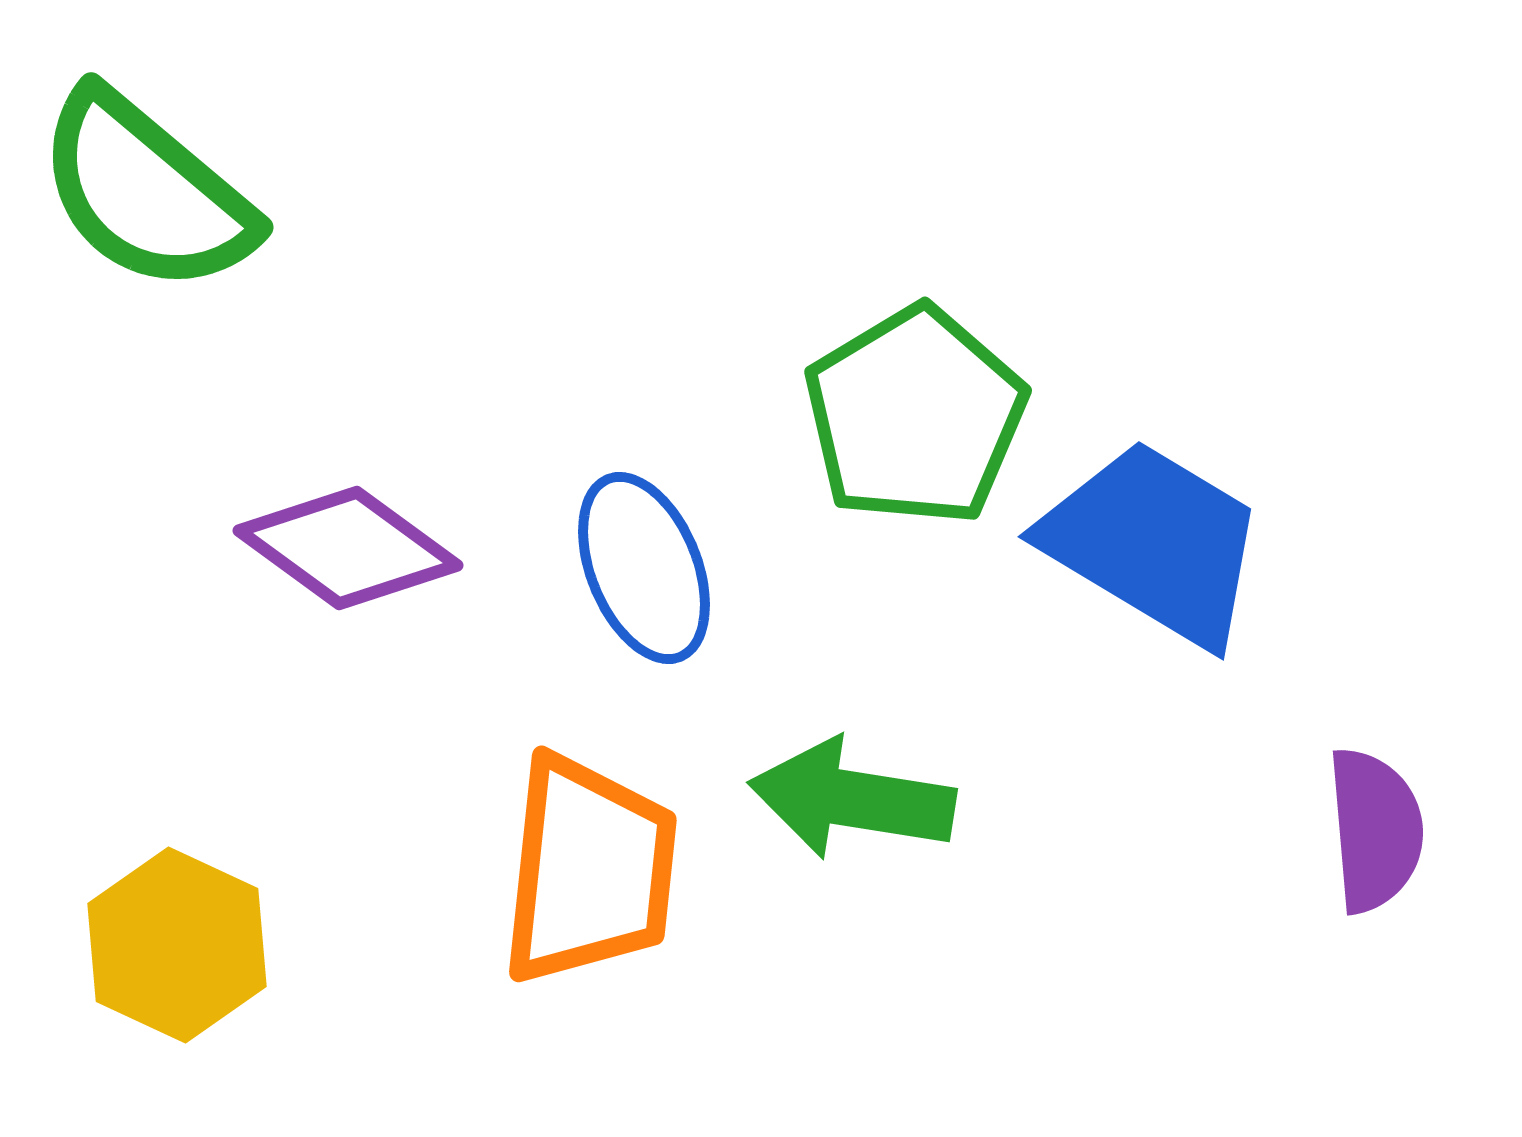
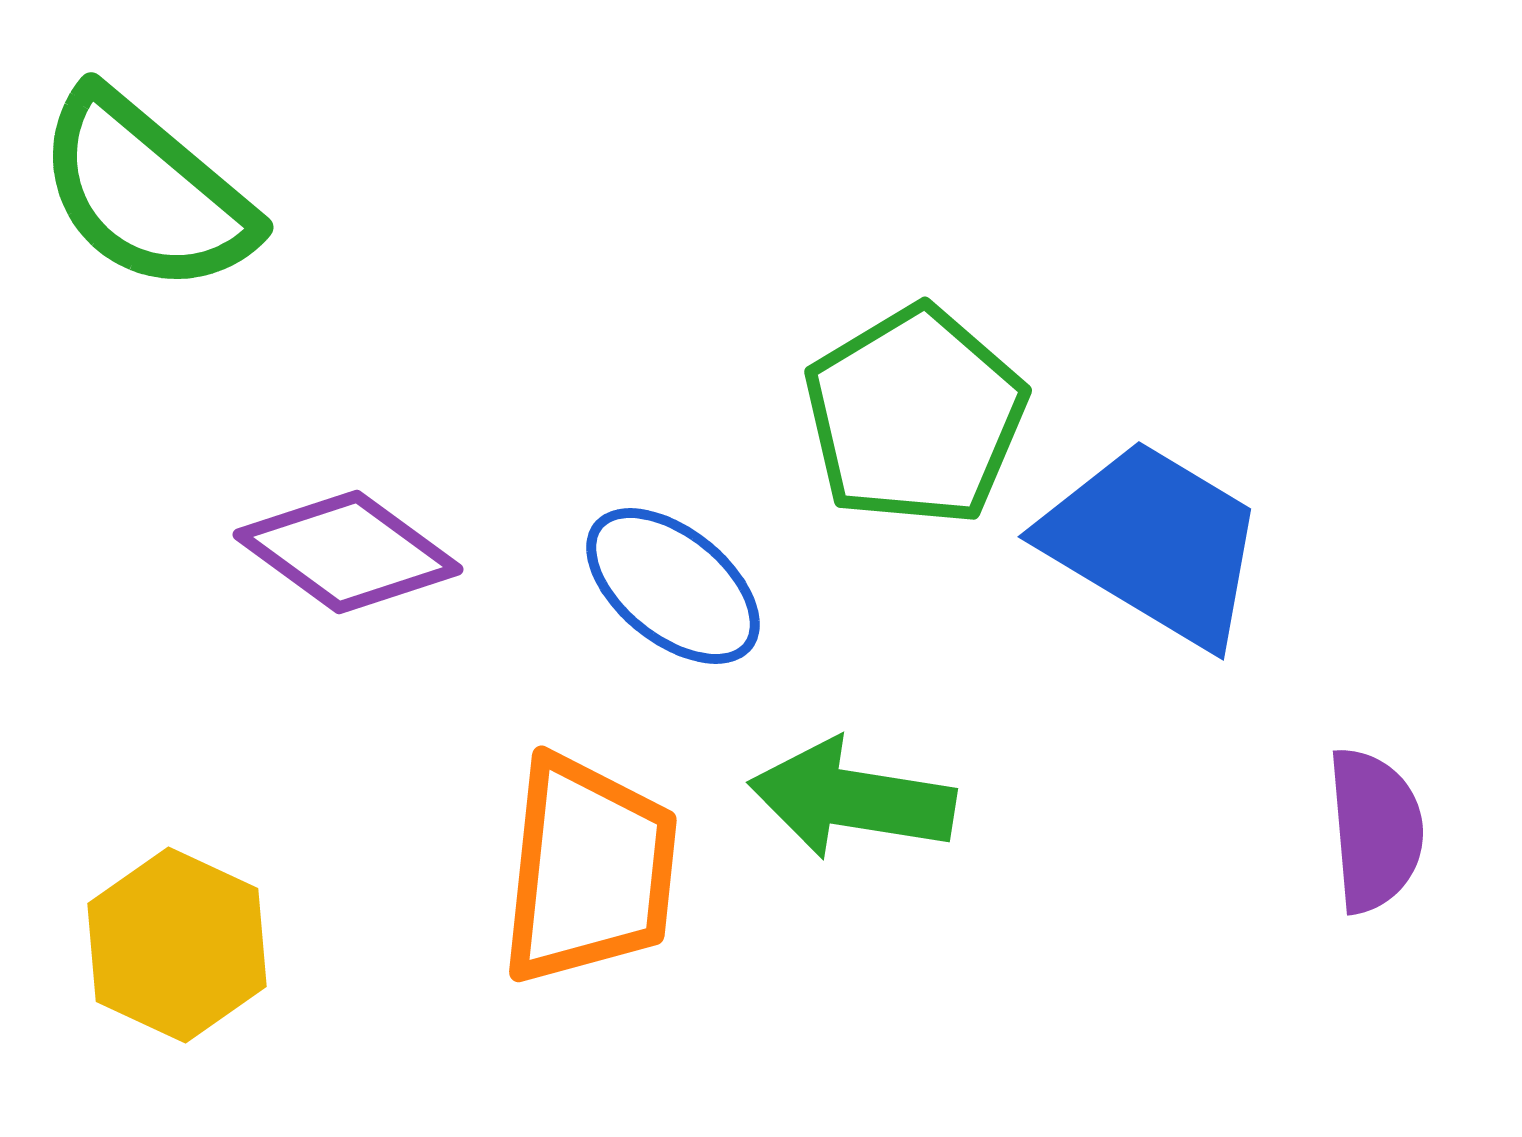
purple diamond: moved 4 px down
blue ellipse: moved 29 px right, 18 px down; rotated 29 degrees counterclockwise
